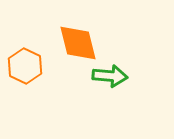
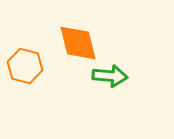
orange hexagon: rotated 12 degrees counterclockwise
